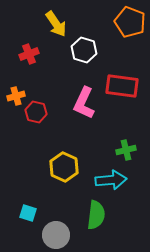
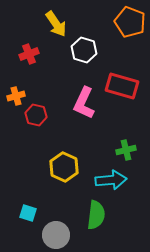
red rectangle: rotated 8 degrees clockwise
red hexagon: moved 3 px down
